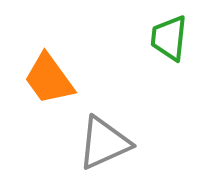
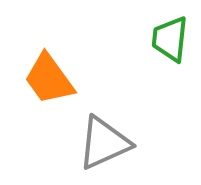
green trapezoid: moved 1 px right, 1 px down
